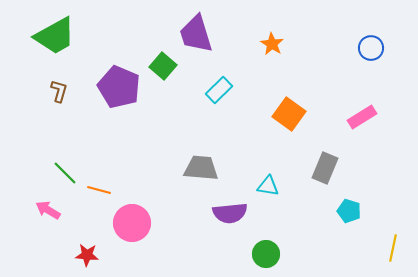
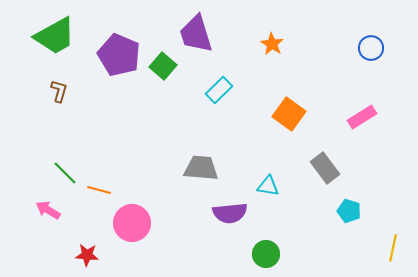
purple pentagon: moved 32 px up
gray rectangle: rotated 60 degrees counterclockwise
